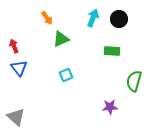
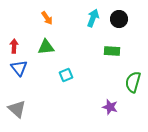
green triangle: moved 15 px left, 8 px down; rotated 18 degrees clockwise
red arrow: rotated 24 degrees clockwise
green semicircle: moved 1 px left, 1 px down
purple star: rotated 21 degrees clockwise
gray triangle: moved 1 px right, 8 px up
